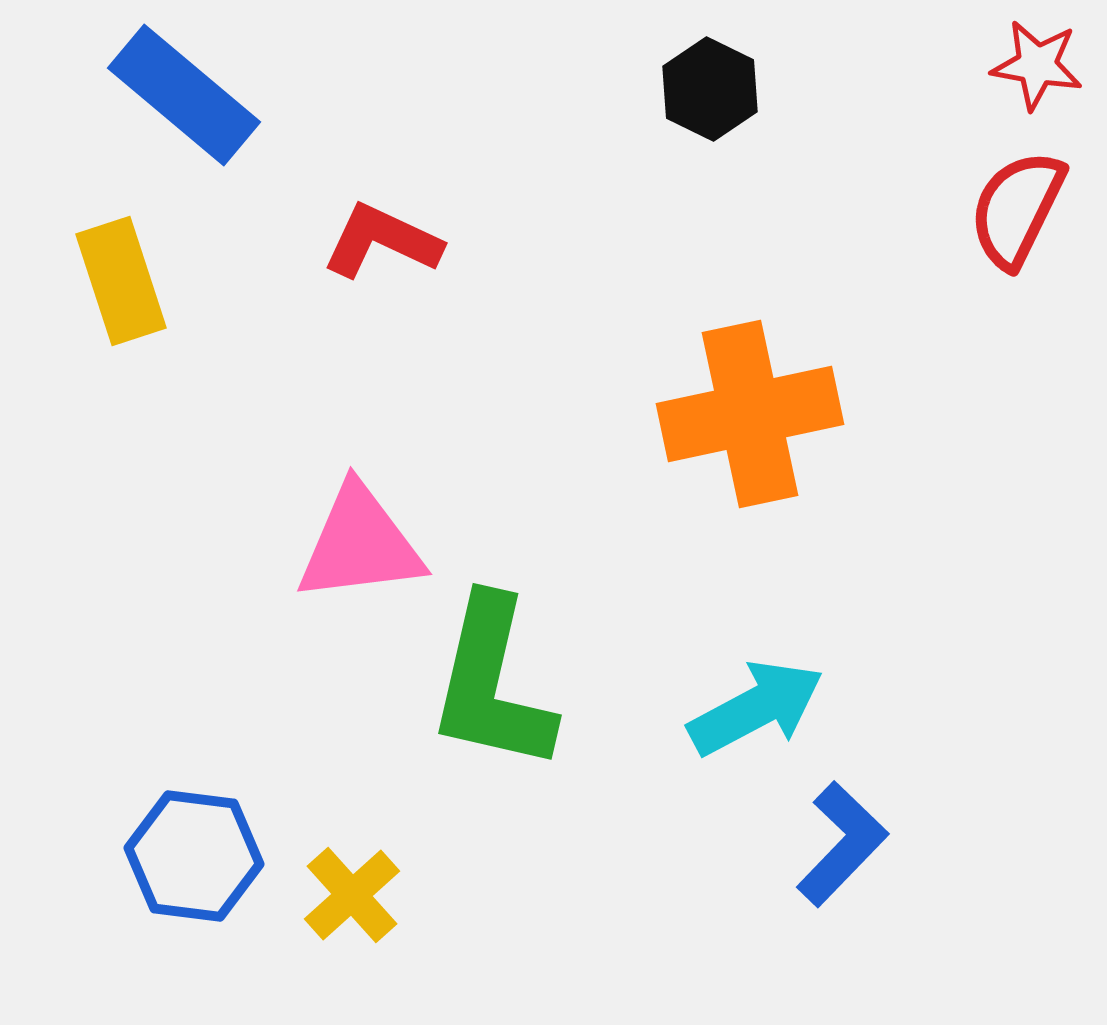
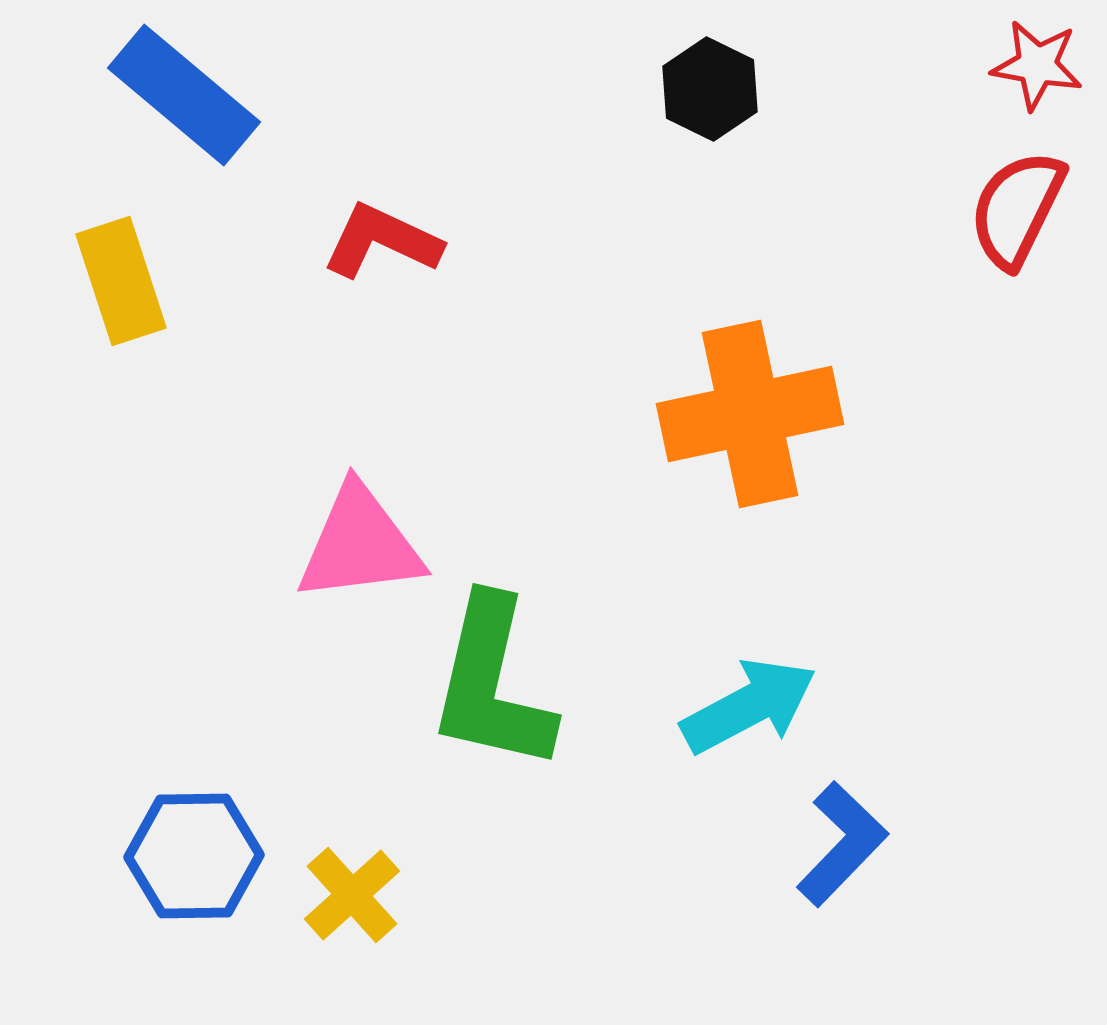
cyan arrow: moved 7 px left, 2 px up
blue hexagon: rotated 8 degrees counterclockwise
